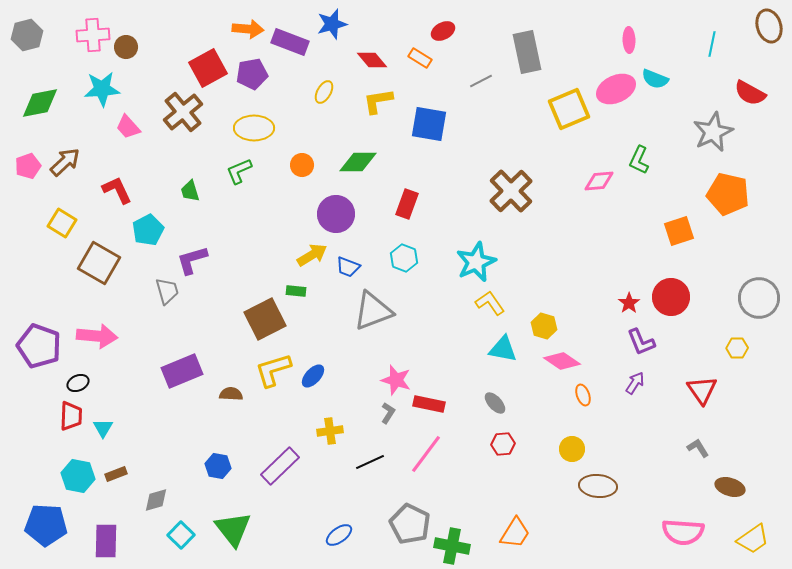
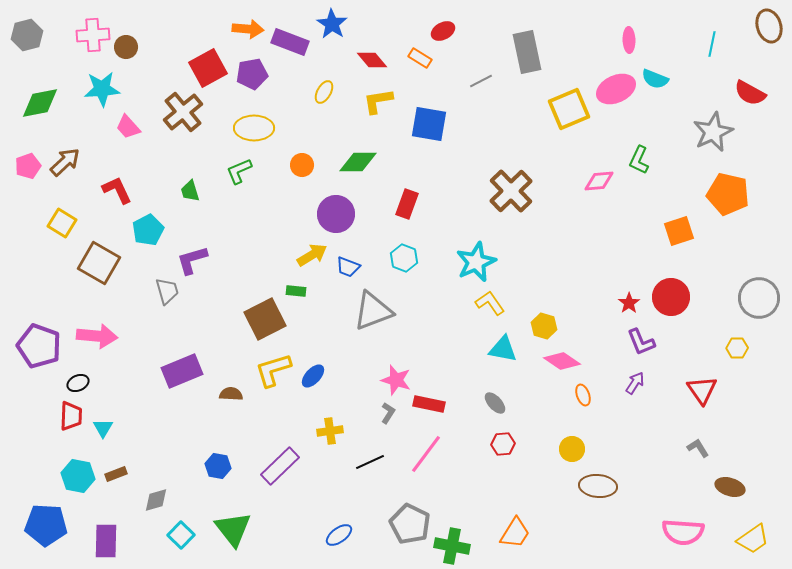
blue star at (332, 24): rotated 24 degrees counterclockwise
